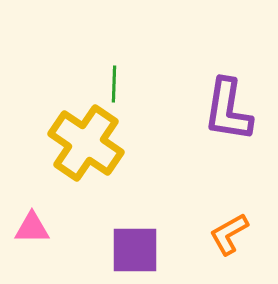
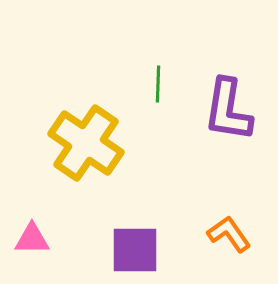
green line: moved 44 px right
pink triangle: moved 11 px down
orange L-shape: rotated 84 degrees clockwise
